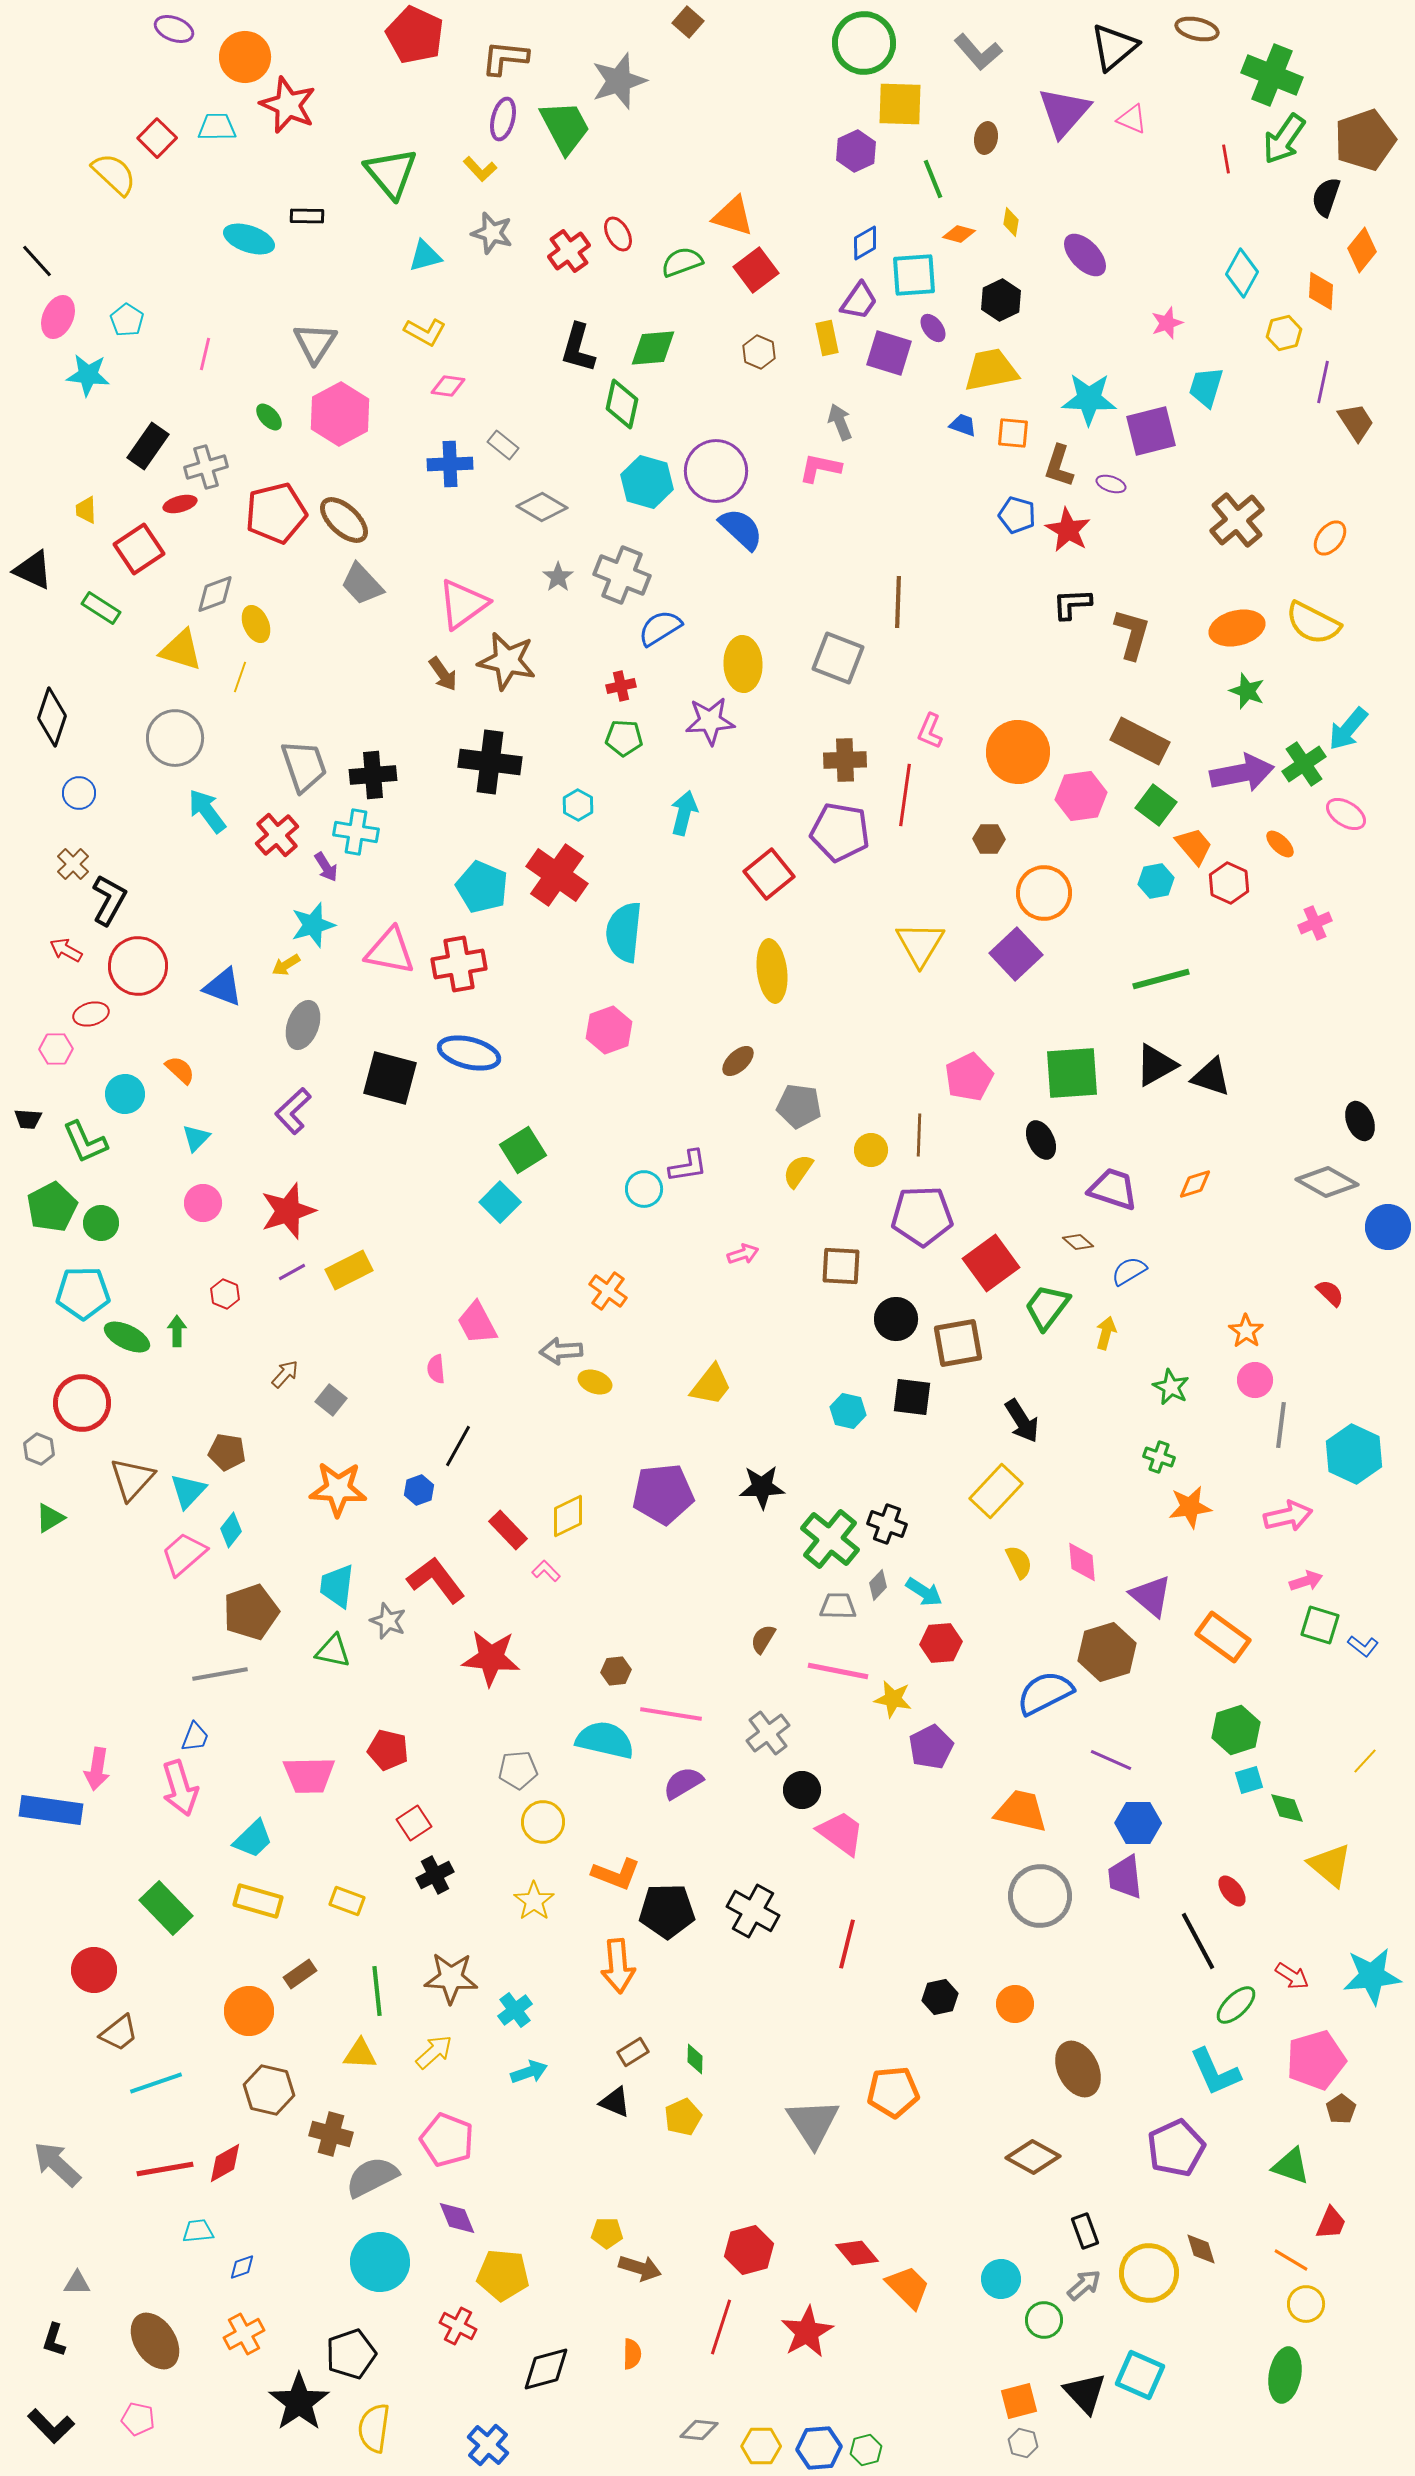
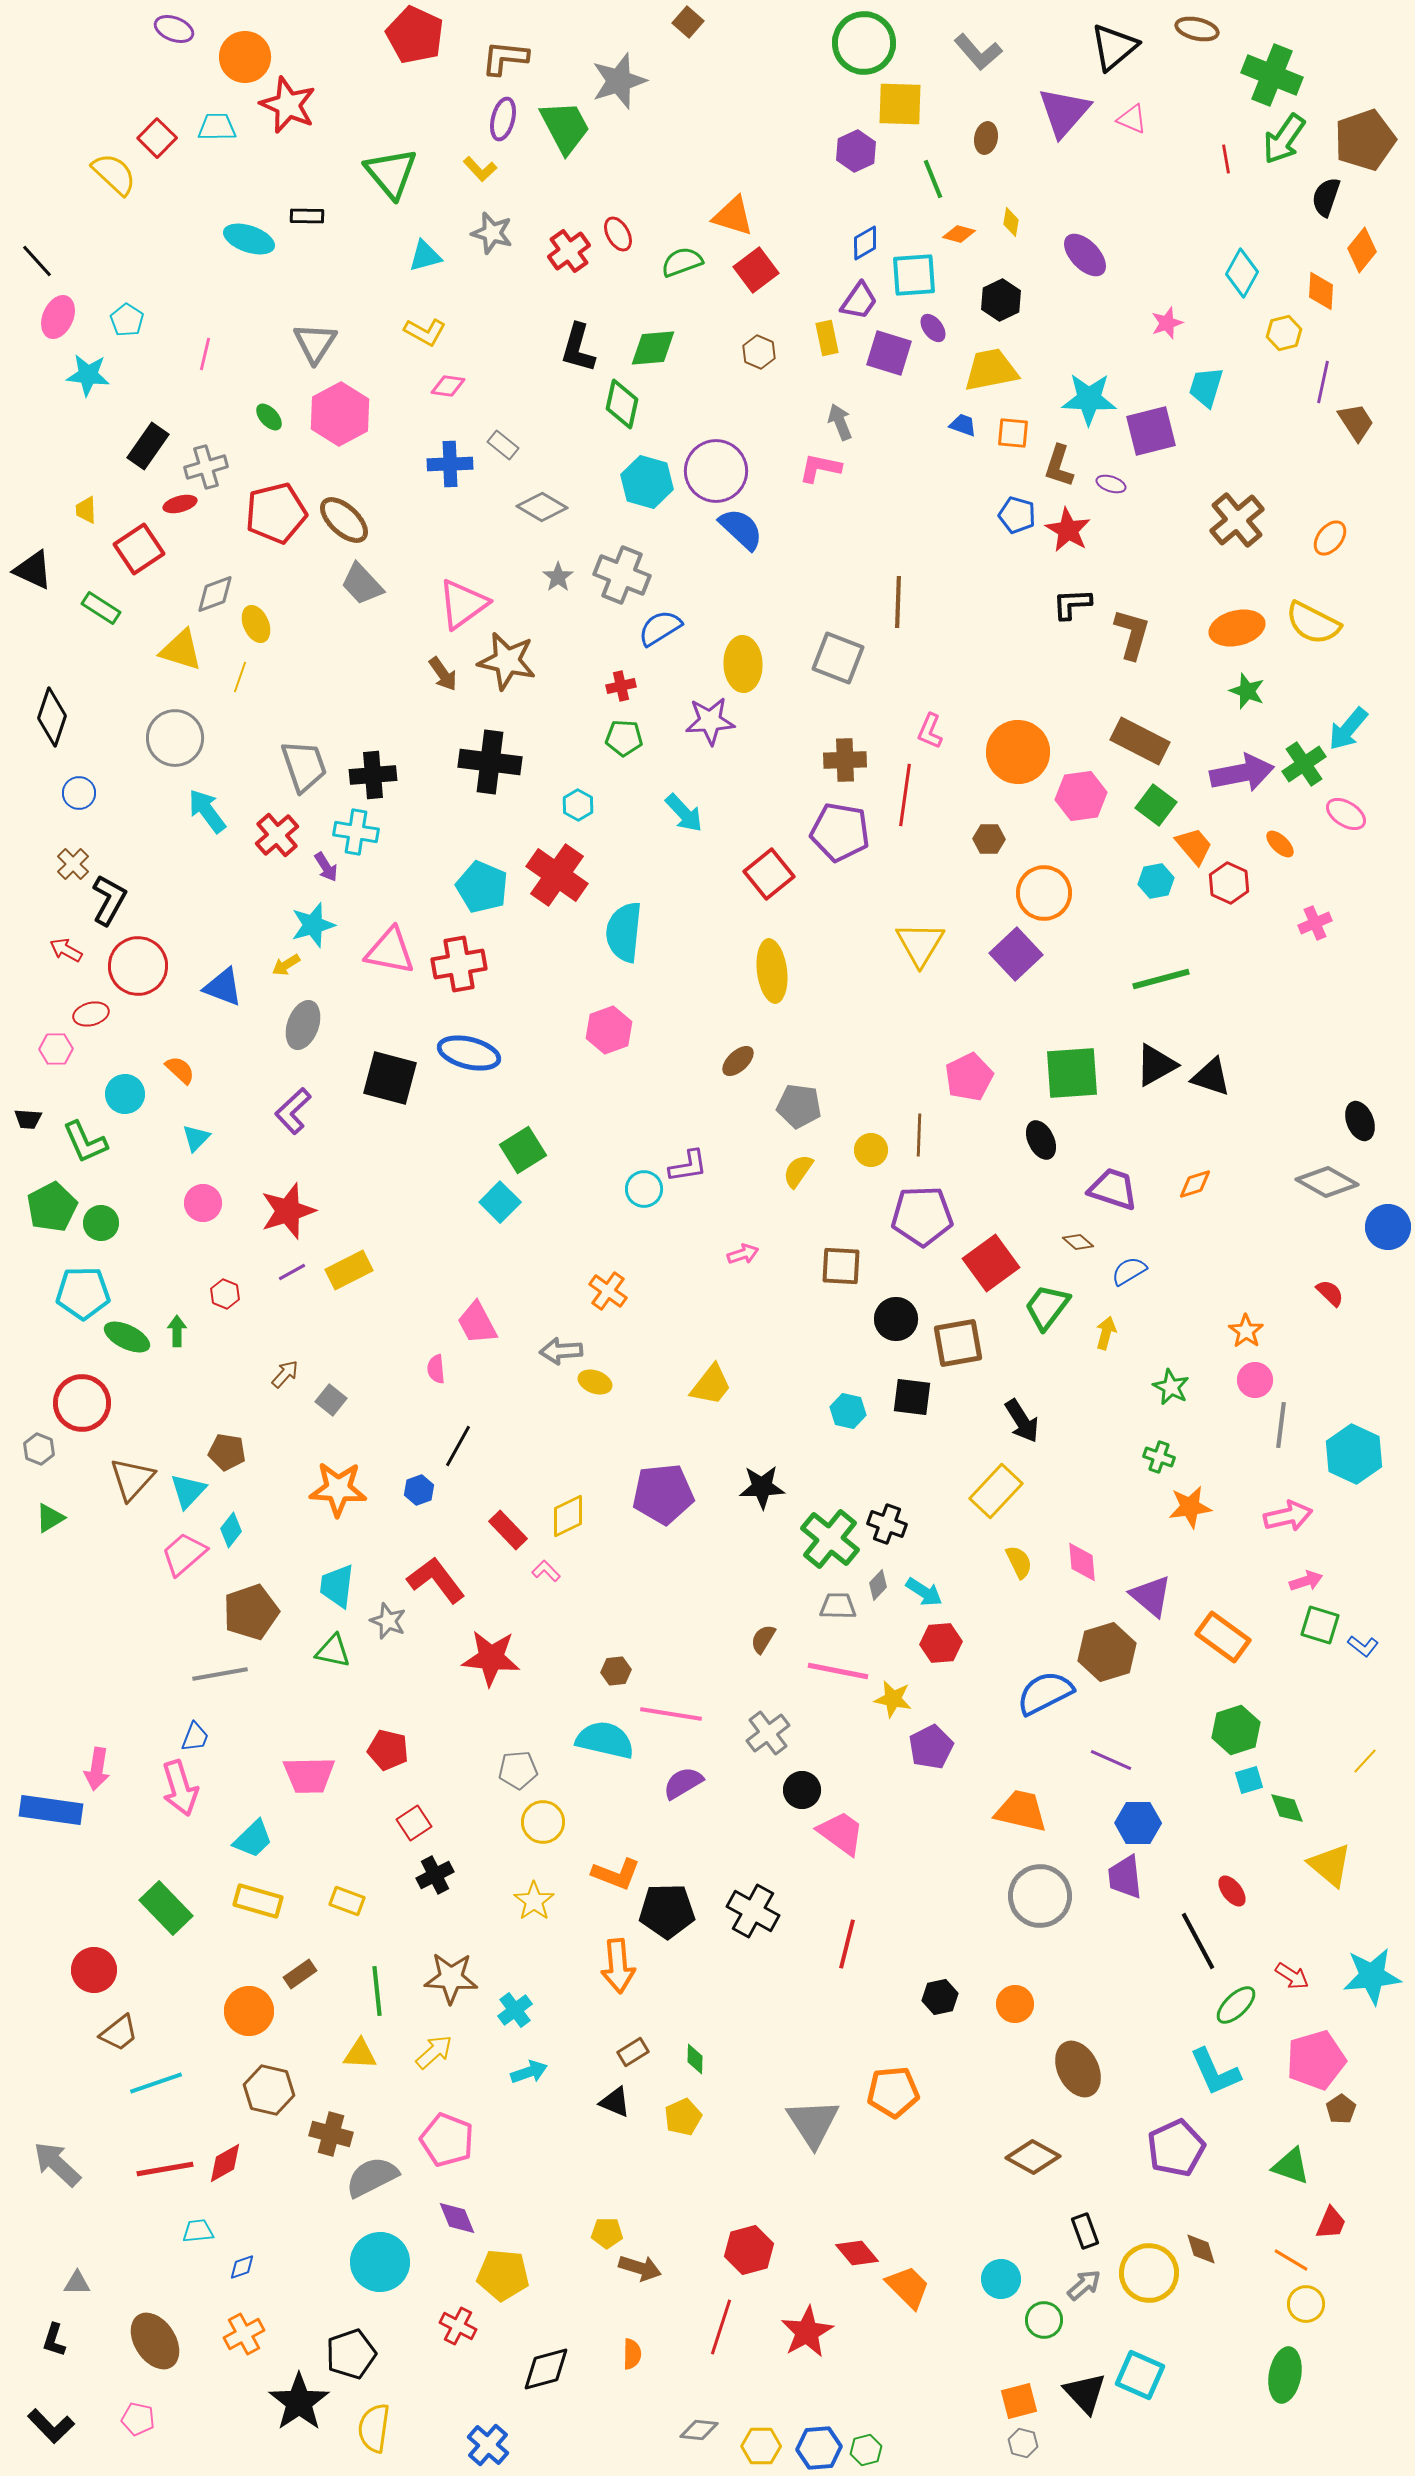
cyan arrow at (684, 813): rotated 123 degrees clockwise
